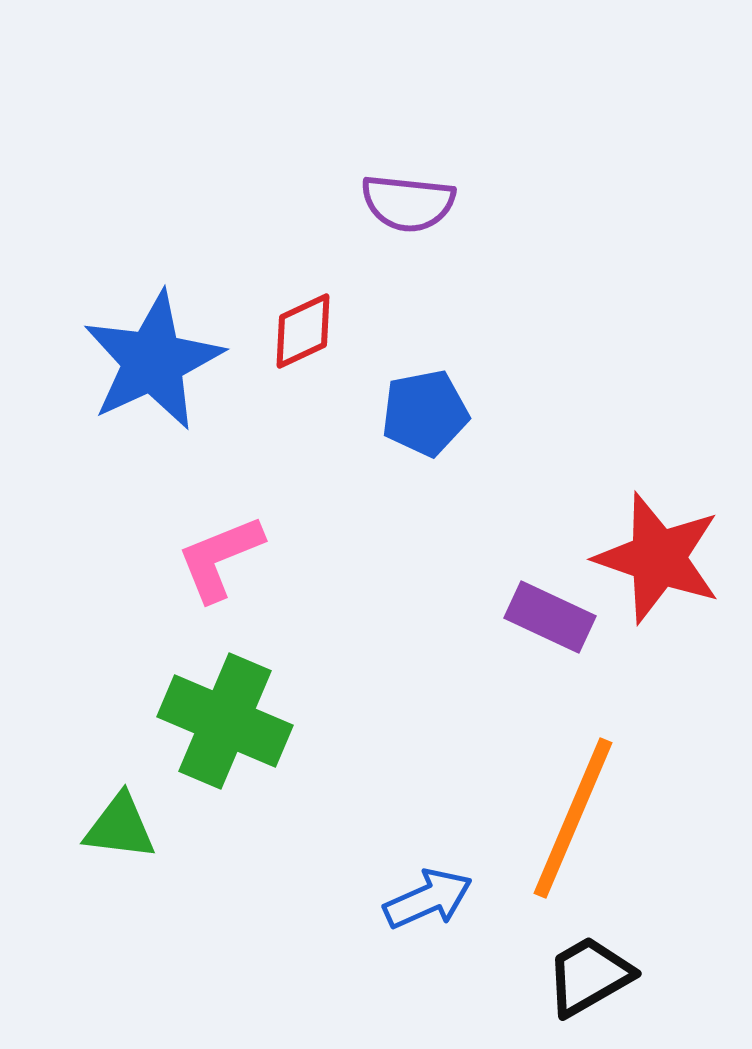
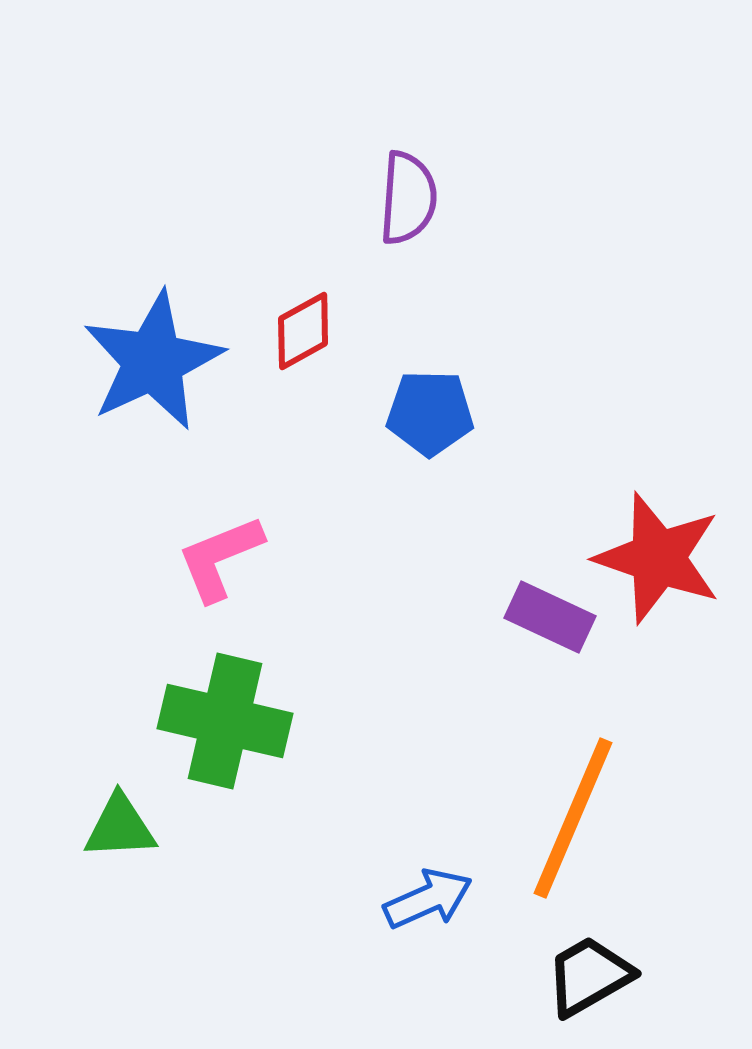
purple semicircle: moved 5 px up; rotated 92 degrees counterclockwise
red diamond: rotated 4 degrees counterclockwise
blue pentagon: moved 5 px right; rotated 12 degrees clockwise
green cross: rotated 10 degrees counterclockwise
green triangle: rotated 10 degrees counterclockwise
